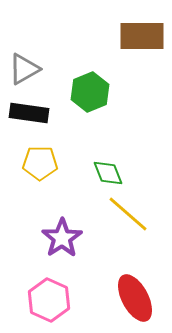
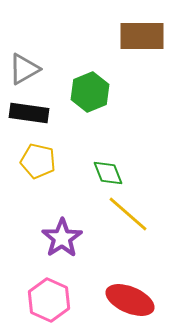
yellow pentagon: moved 2 px left, 2 px up; rotated 12 degrees clockwise
red ellipse: moved 5 px left, 2 px down; rotated 39 degrees counterclockwise
